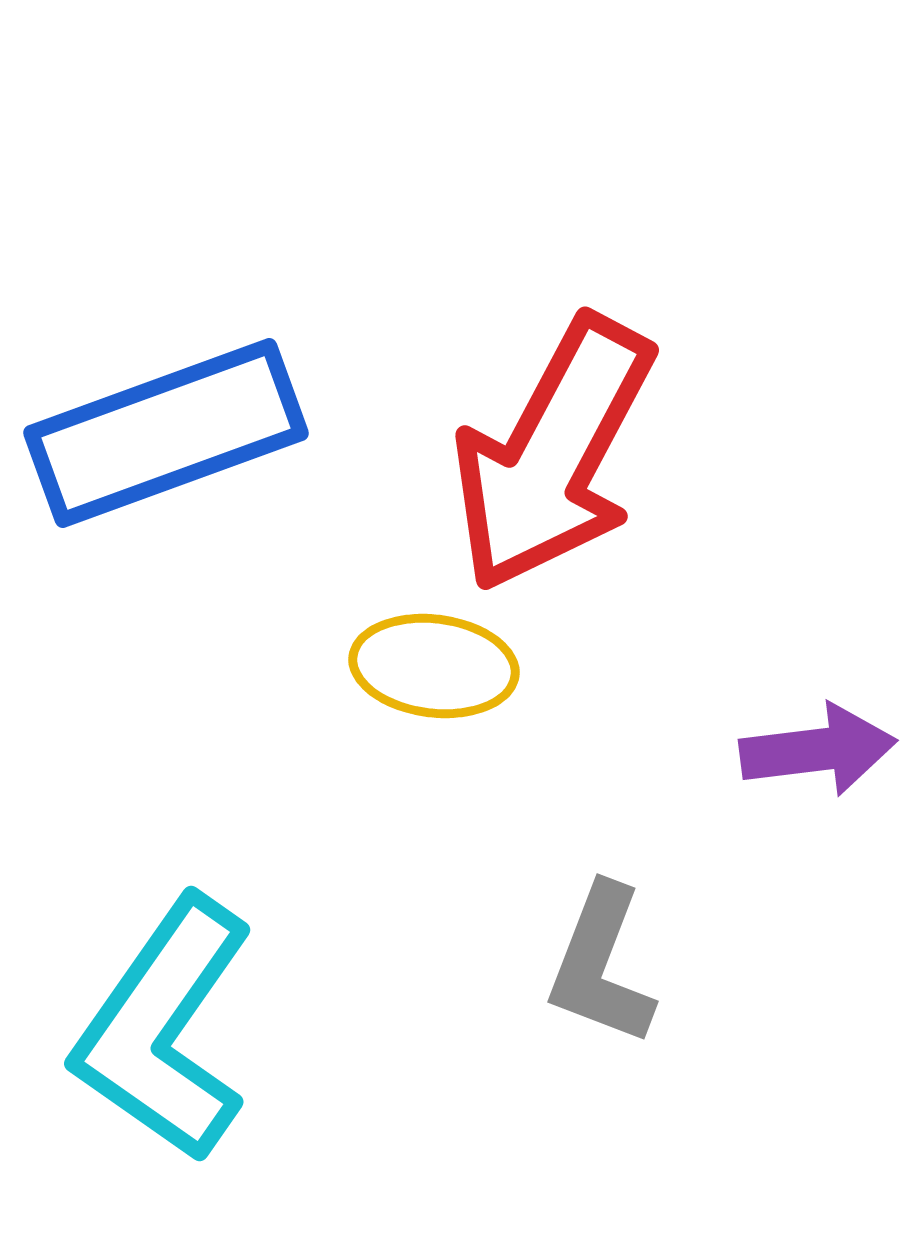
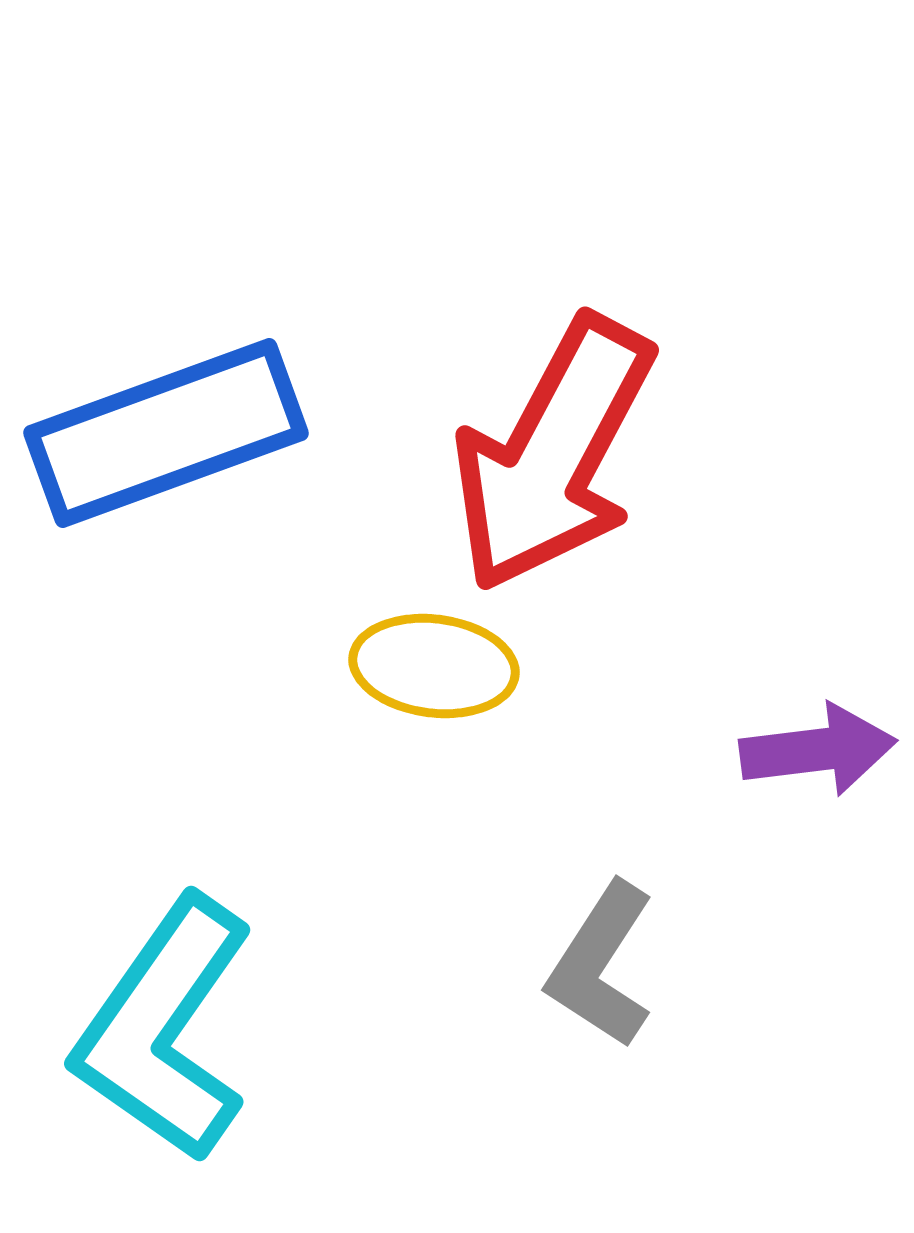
gray L-shape: rotated 12 degrees clockwise
